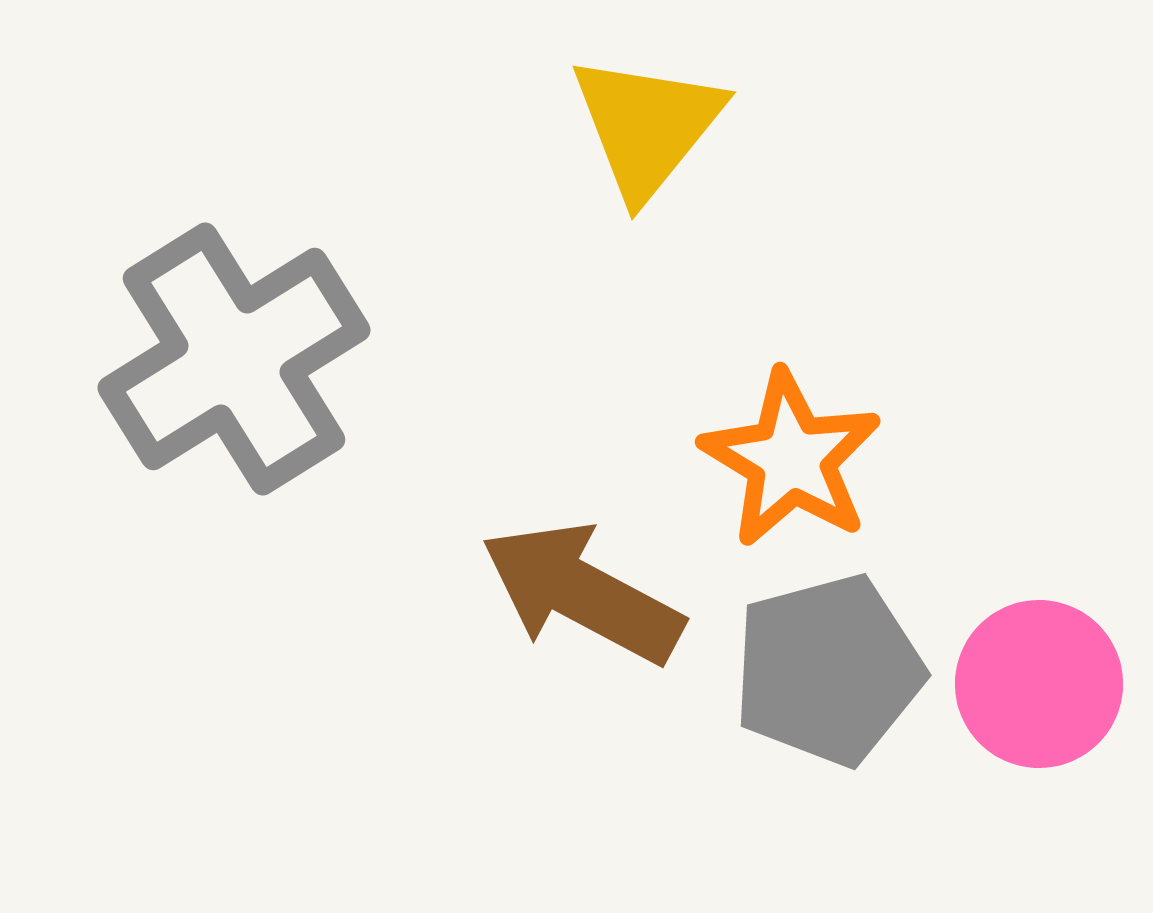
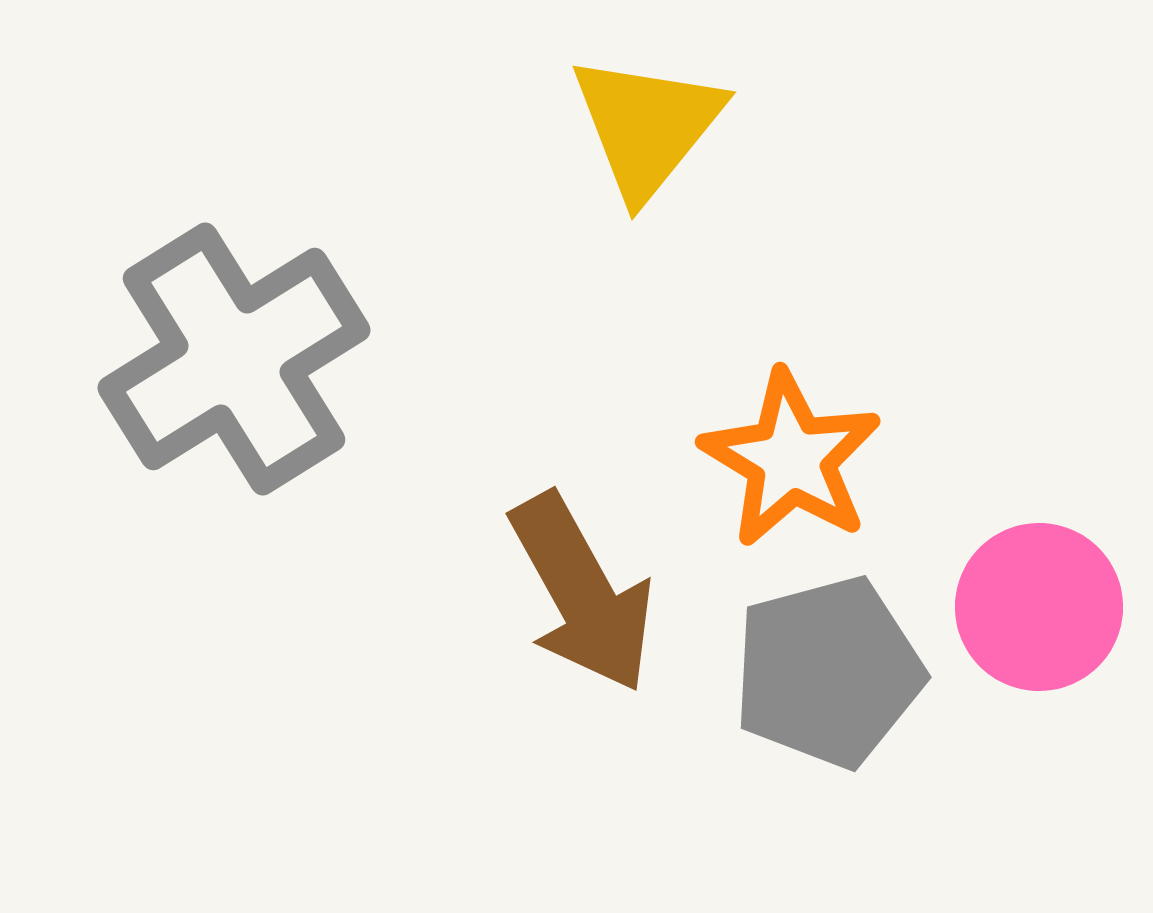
brown arrow: rotated 147 degrees counterclockwise
gray pentagon: moved 2 px down
pink circle: moved 77 px up
